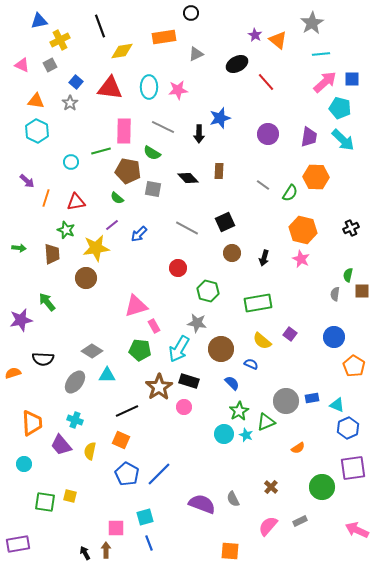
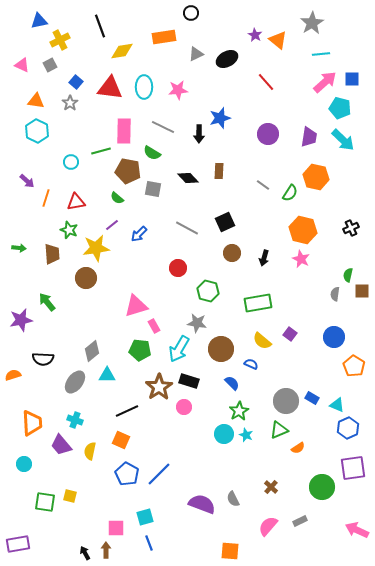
black ellipse at (237, 64): moved 10 px left, 5 px up
cyan ellipse at (149, 87): moved 5 px left
orange hexagon at (316, 177): rotated 10 degrees clockwise
green star at (66, 230): moved 3 px right
gray diamond at (92, 351): rotated 70 degrees counterclockwise
orange semicircle at (13, 373): moved 2 px down
blue rectangle at (312, 398): rotated 40 degrees clockwise
green triangle at (266, 422): moved 13 px right, 8 px down
